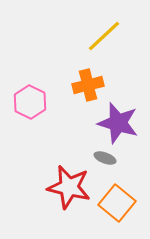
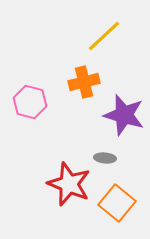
orange cross: moved 4 px left, 3 px up
pink hexagon: rotated 12 degrees counterclockwise
purple star: moved 6 px right, 8 px up
gray ellipse: rotated 15 degrees counterclockwise
red star: moved 3 px up; rotated 9 degrees clockwise
